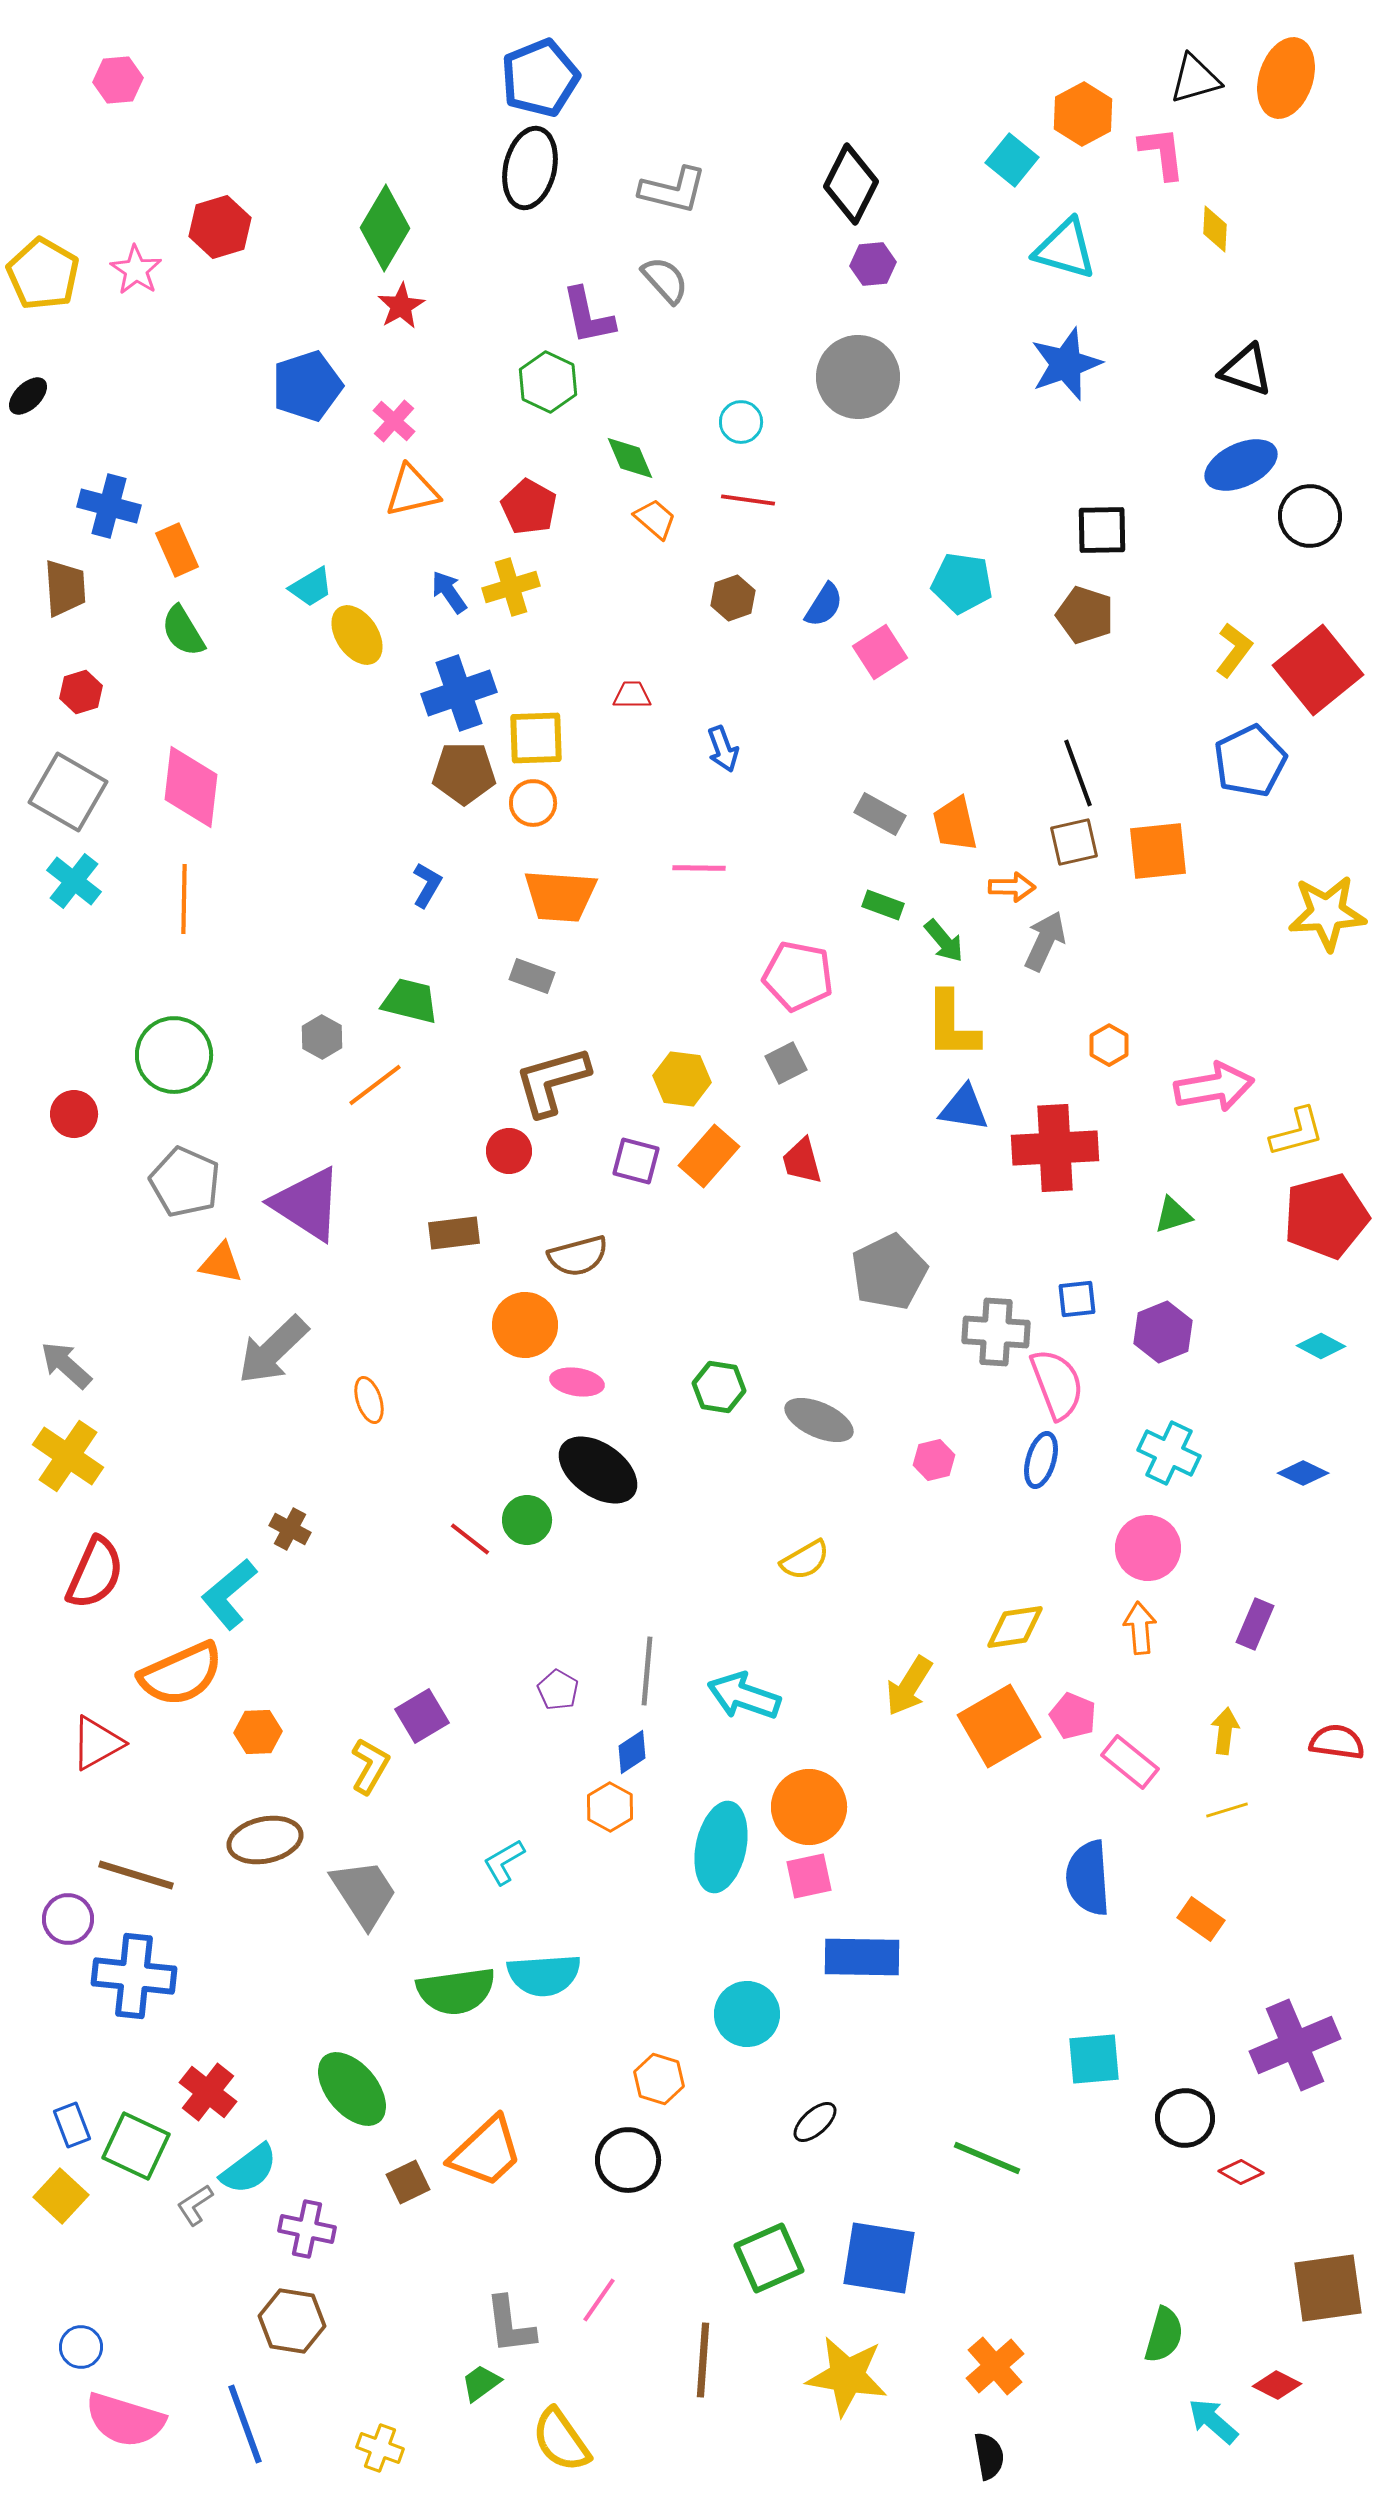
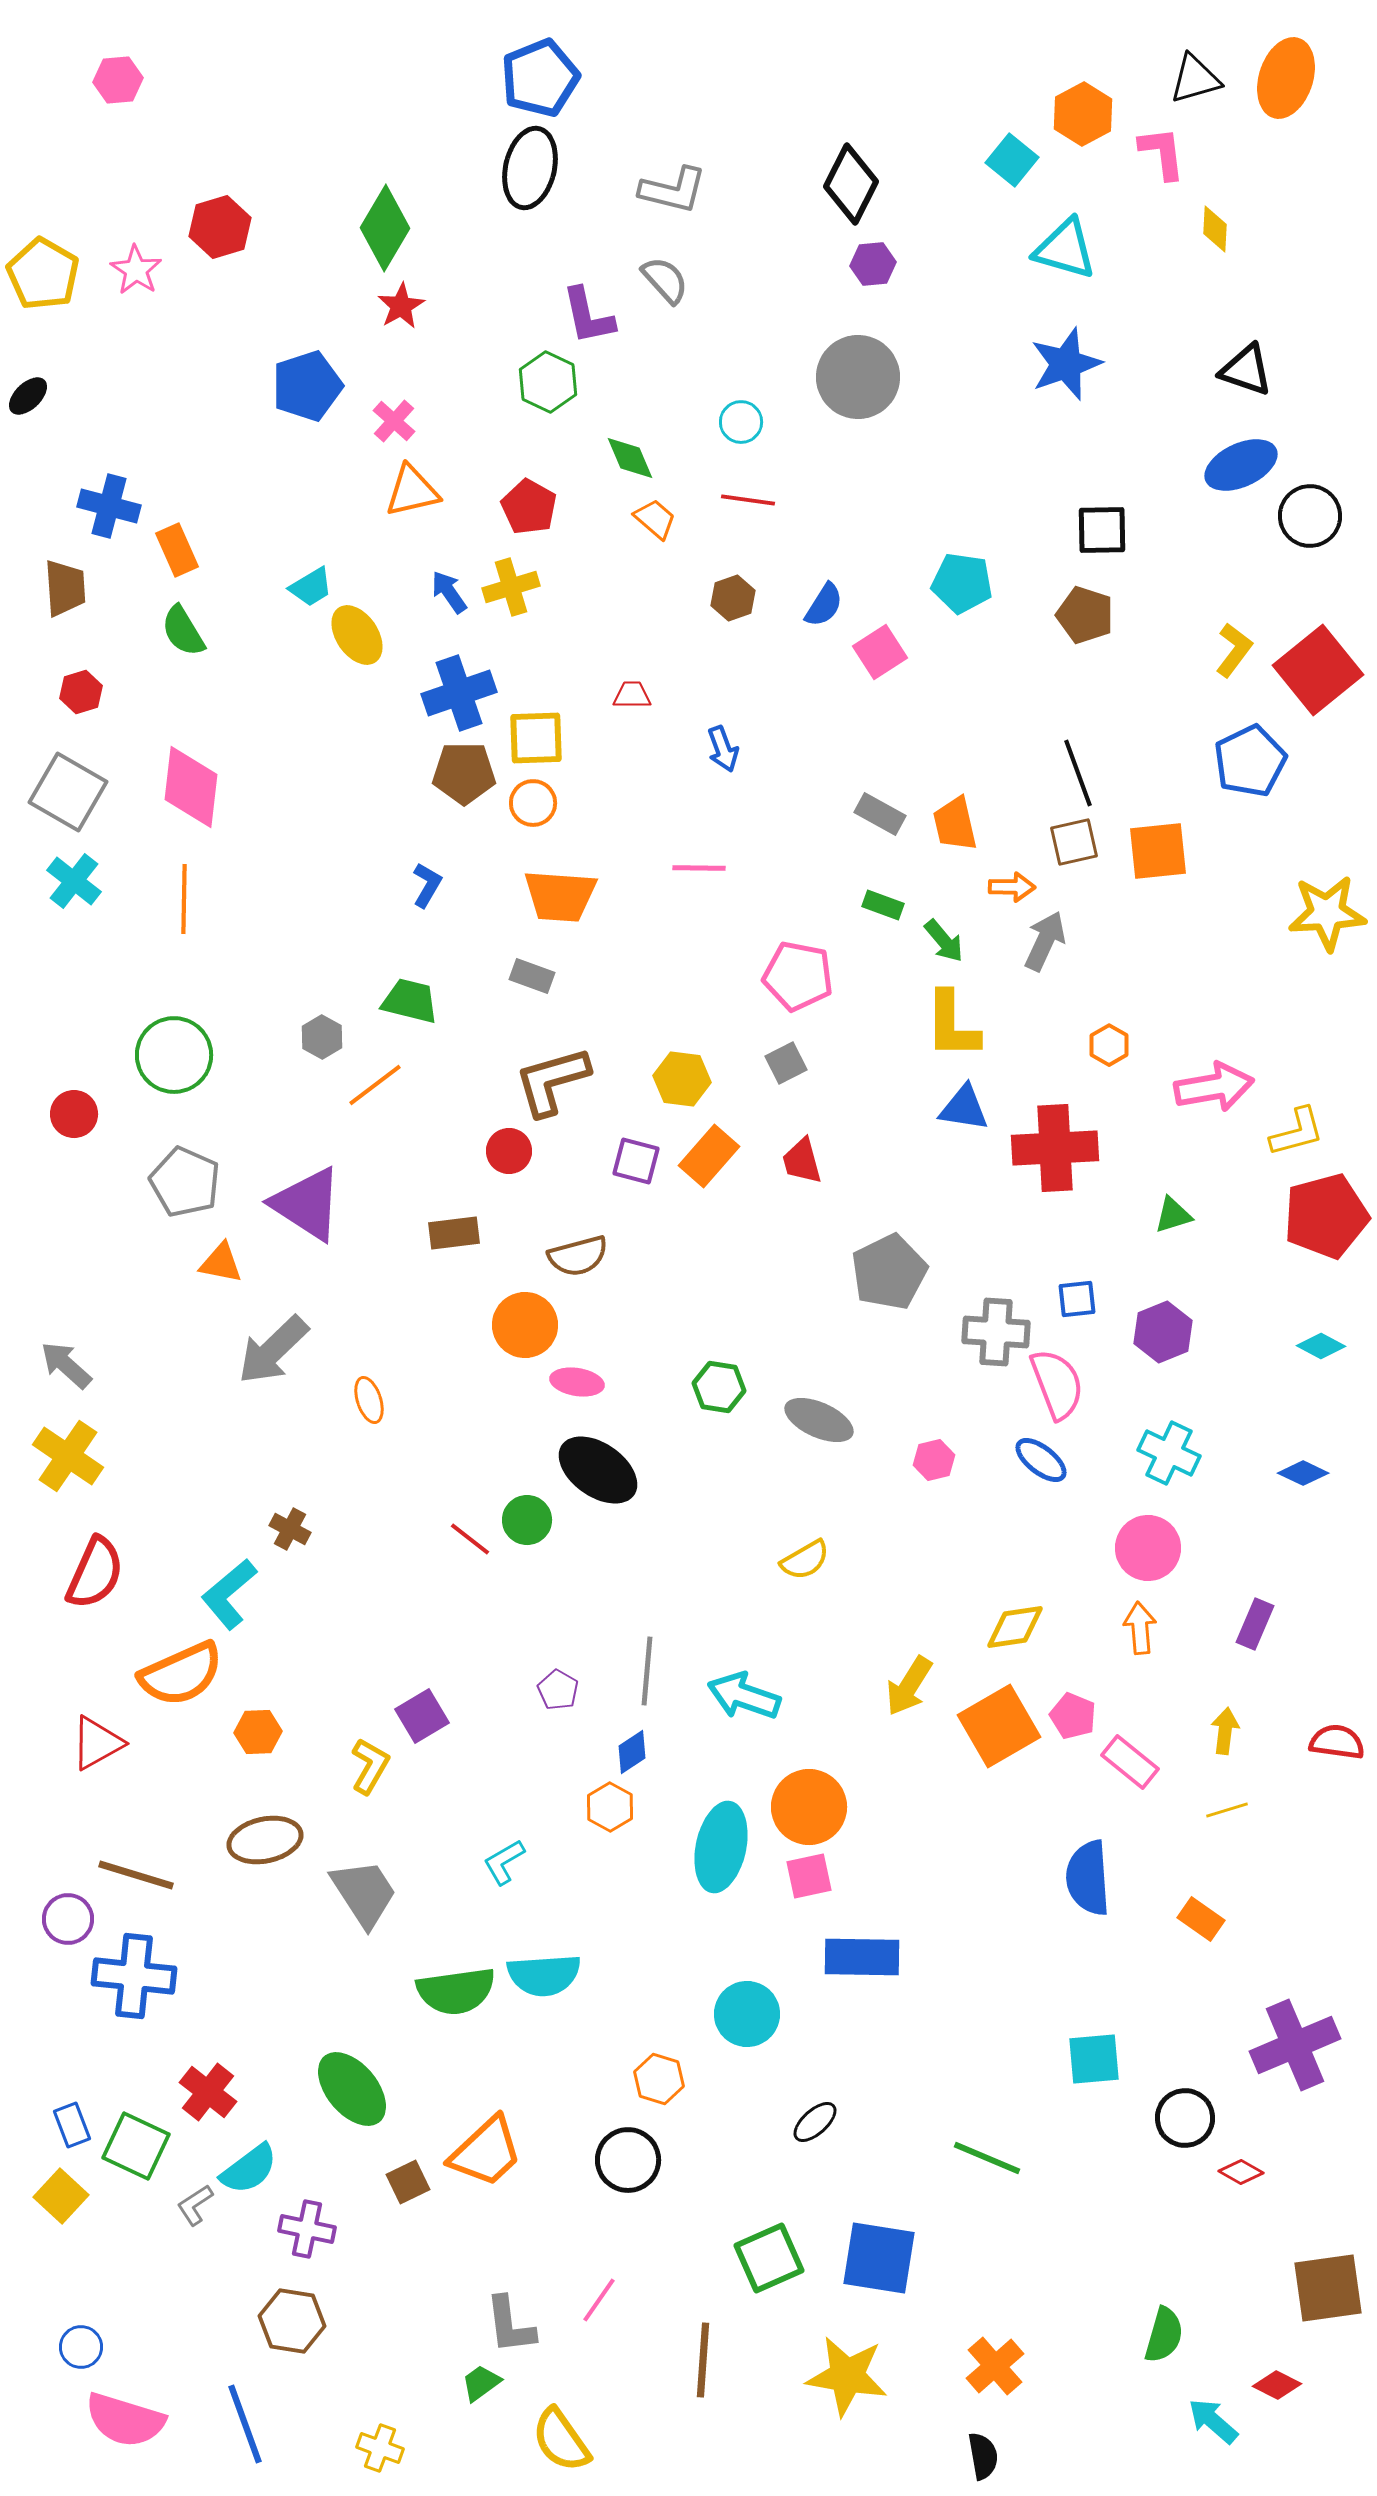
blue ellipse at (1041, 1460): rotated 68 degrees counterclockwise
black semicircle at (989, 2456): moved 6 px left
